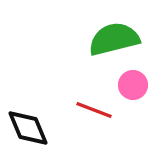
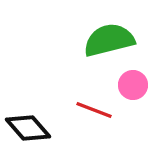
green semicircle: moved 5 px left, 1 px down
black diamond: rotated 18 degrees counterclockwise
